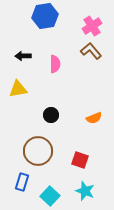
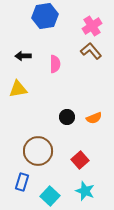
black circle: moved 16 px right, 2 px down
red square: rotated 30 degrees clockwise
